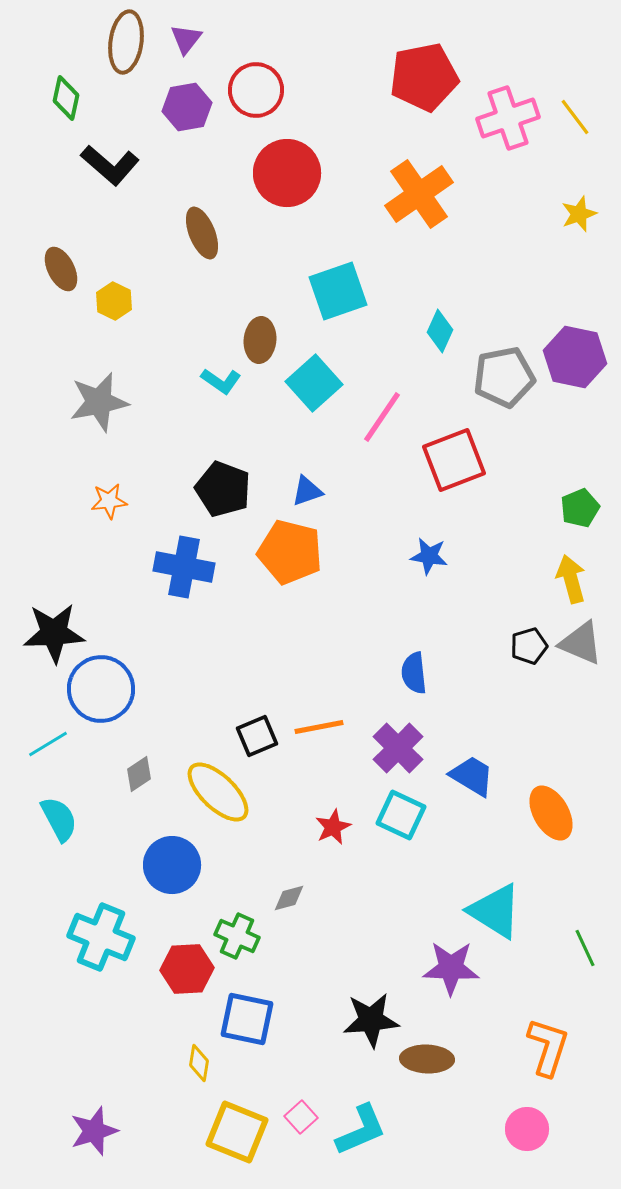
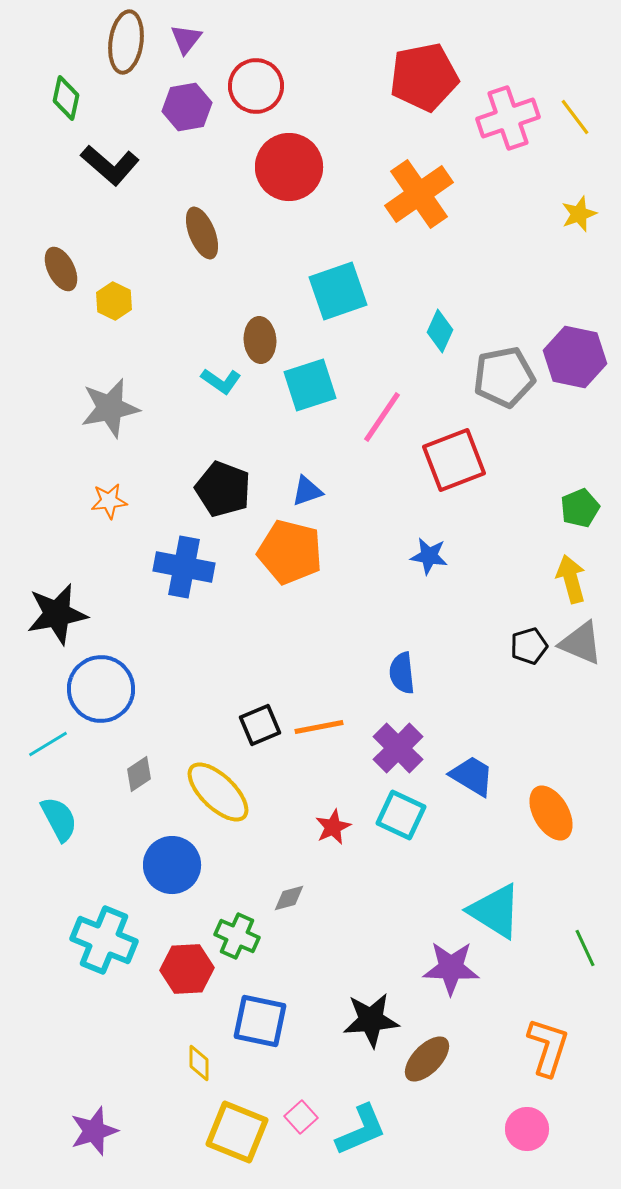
red circle at (256, 90): moved 4 px up
red circle at (287, 173): moved 2 px right, 6 px up
brown ellipse at (260, 340): rotated 9 degrees counterclockwise
cyan square at (314, 383): moved 4 px left, 2 px down; rotated 24 degrees clockwise
gray star at (99, 402): moved 11 px right, 6 px down
black star at (54, 633): moved 3 px right, 19 px up; rotated 8 degrees counterclockwise
blue semicircle at (414, 673): moved 12 px left
black square at (257, 736): moved 3 px right, 11 px up
cyan cross at (101, 937): moved 3 px right, 3 px down
blue square at (247, 1019): moved 13 px right, 2 px down
brown ellipse at (427, 1059): rotated 48 degrees counterclockwise
yellow diamond at (199, 1063): rotated 9 degrees counterclockwise
